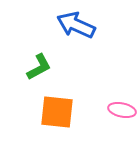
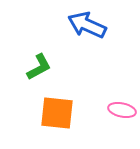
blue arrow: moved 11 px right
orange square: moved 1 px down
